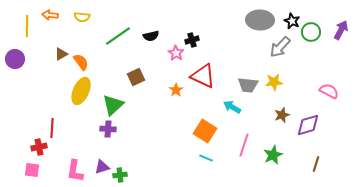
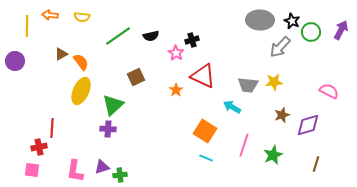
purple circle: moved 2 px down
